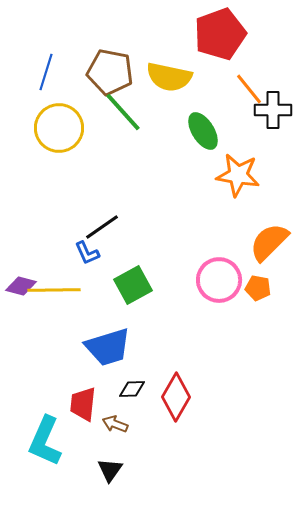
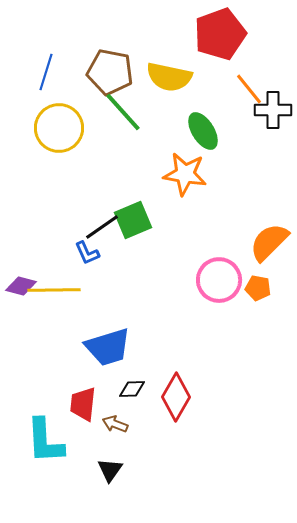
orange star: moved 53 px left, 1 px up
green square: moved 65 px up; rotated 6 degrees clockwise
cyan L-shape: rotated 27 degrees counterclockwise
